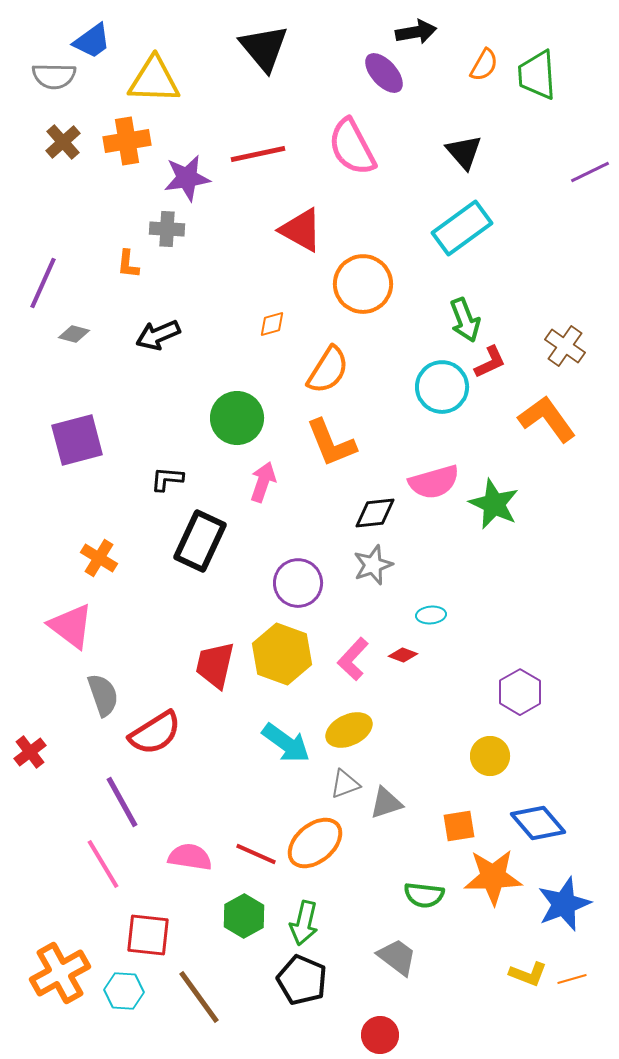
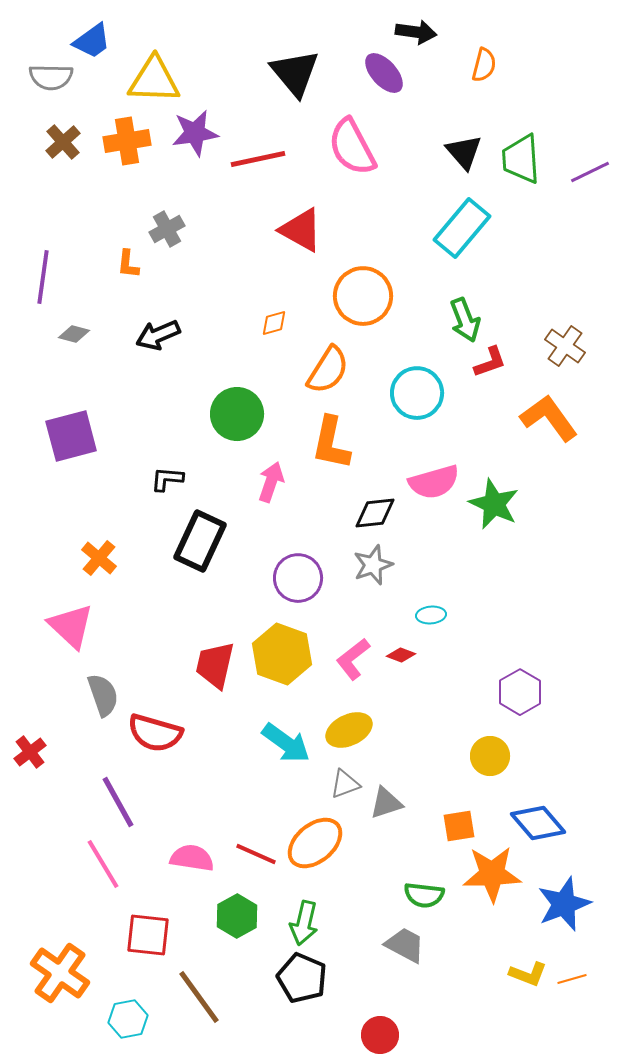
black arrow at (416, 32): rotated 18 degrees clockwise
black triangle at (264, 48): moved 31 px right, 25 px down
orange semicircle at (484, 65): rotated 16 degrees counterclockwise
green trapezoid at (537, 75): moved 16 px left, 84 px down
gray semicircle at (54, 76): moved 3 px left, 1 px down
red line at (258, 154): moved 5 px down
purple star at (187, 178): moved 8 px right, 45 px up
cyan rectangle at (462, 228): rotated 14 degrees counterclockwise
gray cross at (167, 229): rotated 32 degrees counterclockwise
purple line at (43, 283): moved 6 px up; rotated 16 degrees counterclockwise
orange circle at (363, 284): moved 12 px down
orange diamond at (272, 324): moved 2 px right, 1 px up
red L-shape at (490, 362): rotated 6 degrees clockwise
cyan circle at (442, 387): moved 25 px left, 6 px down
green circle at (237, 418): moved 4 px up
orange L-shape at (547, 419): moved 2 px right, 1 px up
purple square at (77, 440): moved 6 px left, 4 px up
orange L-shape at (331, 443): rotated 34 degrees clockwise
pink arrow at (263, 482): moved 8 px right
orange cross at (99, 558): rotated 9 degrees clockwise
purple circle at (298, 583): moved 5 px up
pink triangle at (71, 626): rotated 6 degrees clockwise
red diamond at (403, 655): moved 2 px left
pink L-shape at (353, 659): rotated 9 degrees clockwise
red semicircle at (155, 733): rotated 48 degrees clockwise
purple line at (122, 802): moved 4 px left
pink semicircle at (190, 857): moved 2 px right, 1 px down
orange star at (493, 877): moved 1 px left, 3 px up
green hexagon at (244, 916): moved 7 px left
gray trapezoid at (397, 957): moved 8 px right, 12 px up; rotated 9 degrees counterclockwise
orange cross at (60, 973): rotated 26 degrees counterclockwise
black pentagon at (302, 980): moved 2 px up
cyan hexagon at (124, 991): moved 4 px right, 28 px down; rotated 15 degrees counterclockwise
